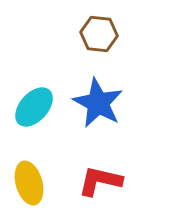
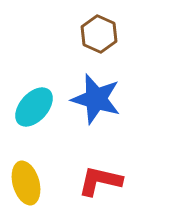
brown hexagon: rotated 18 degrees clockwise
blue star: moved 2 px left, 4 px up; rotated 12 degrees counterclockwise
yellow ellipse: moved 3 px left
